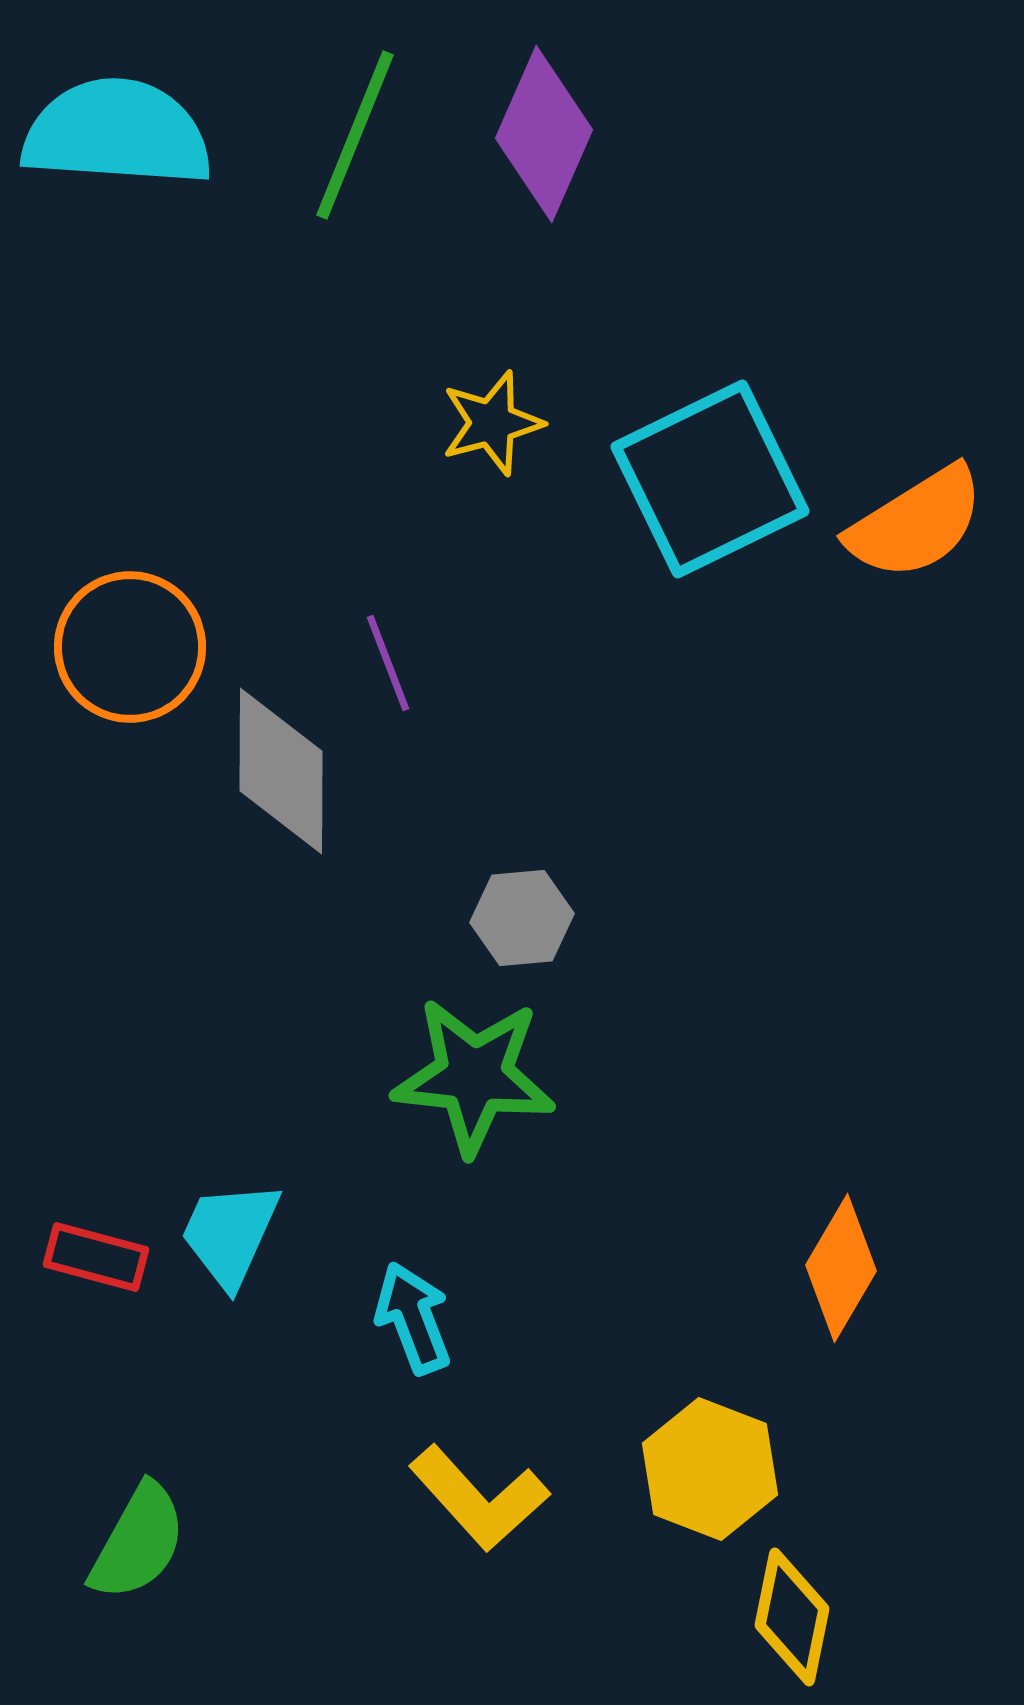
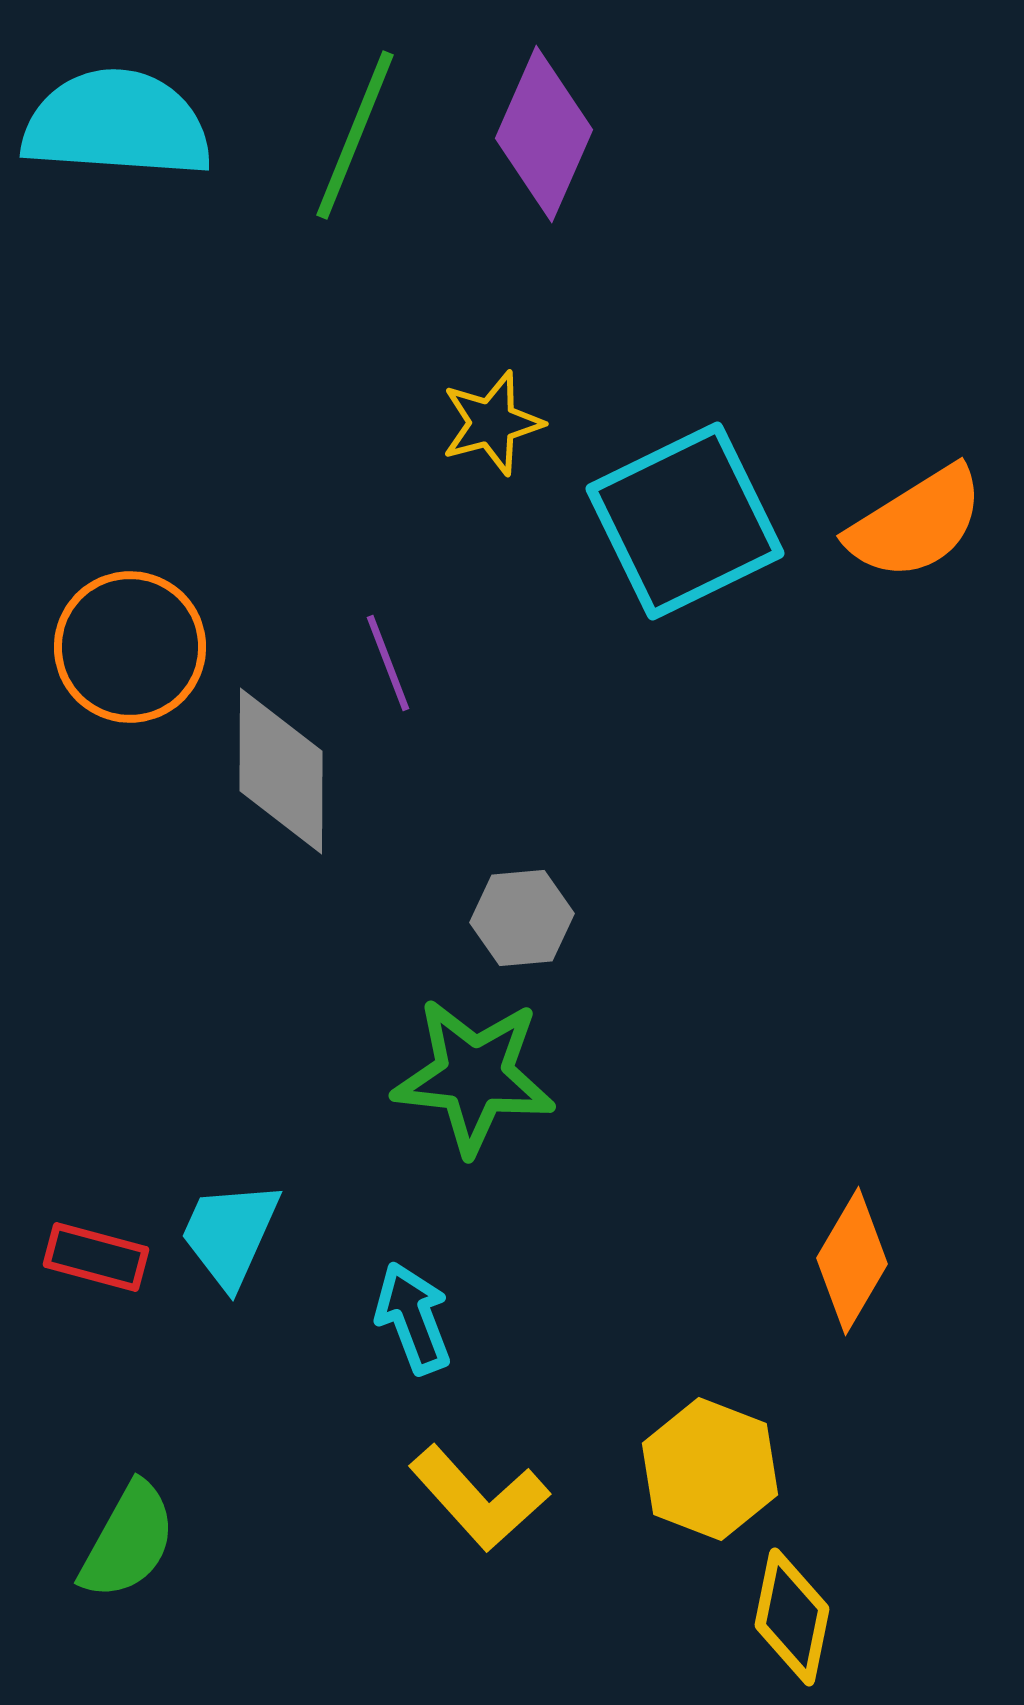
cyan semicircle: moved 9 px up
cyan square: moved 25 px left, 42 px down
orange diamond: moved 11 px right, 7 px up
green semicircle: moved 10 px left, 1 px up
